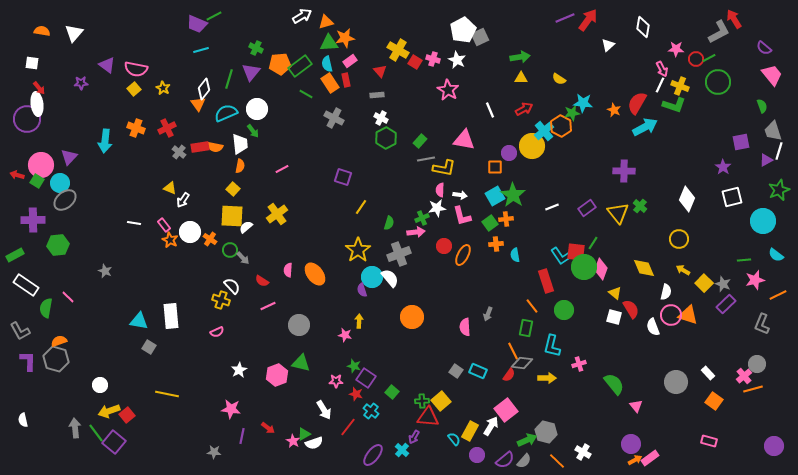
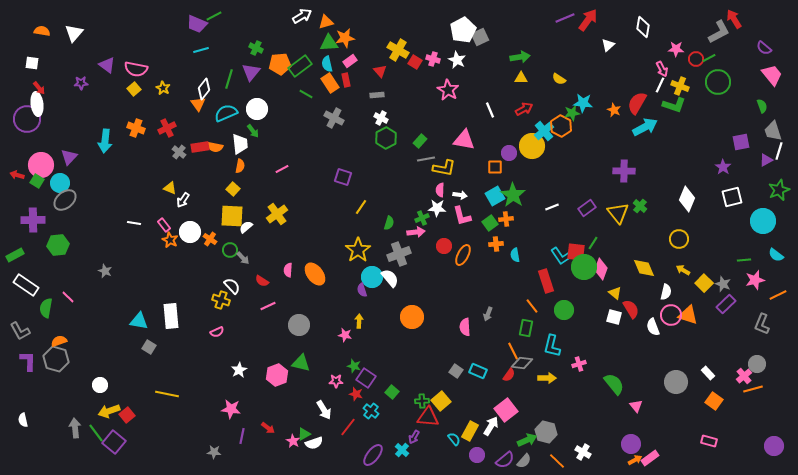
white star at (437, 208): rotated 12 degrees clockwise
